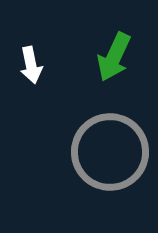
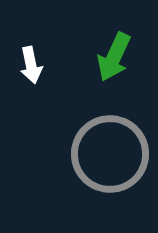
gray circle: moved 2 px down
